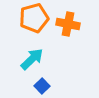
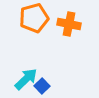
orange cross: moved 1 px right
cyan arrow: moved 6 px left, 20 px down
